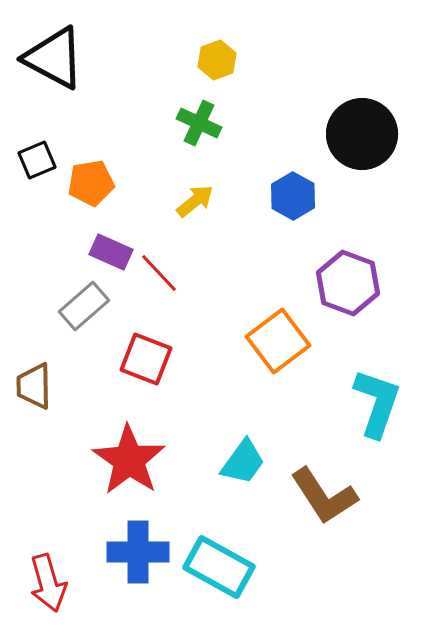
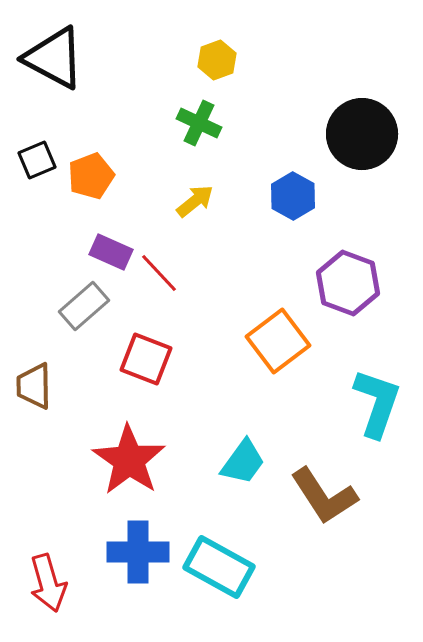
orange pentagon: moved 7 px up; rotated 12 degrees counterclockwise
